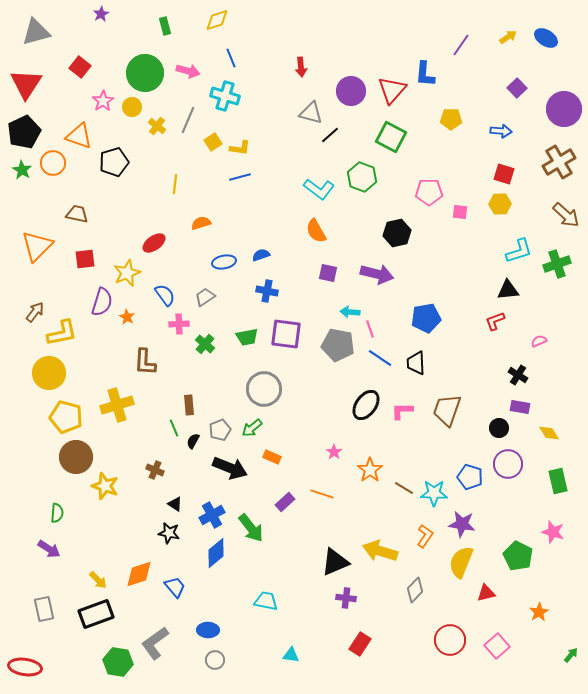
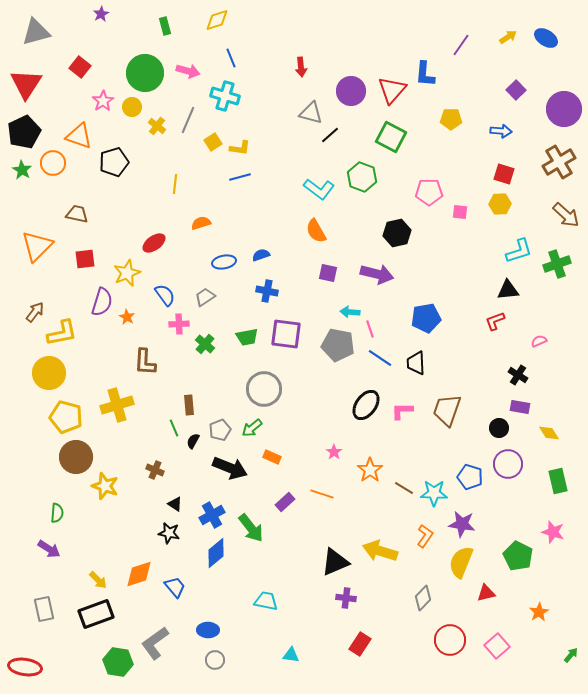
purple square at (517, 88): moved 1 px left, 2 px down
gray diamond at (415, 590): moved 8 px right, 8 px down
